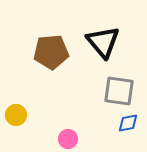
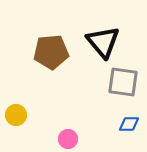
gray square: moved 4 px right, 9 px up
blue diamond: moved 1 px right, 1 px down; rotated 10 degrees clockwise
